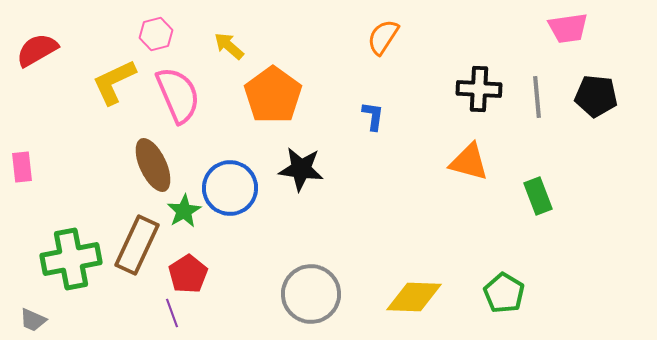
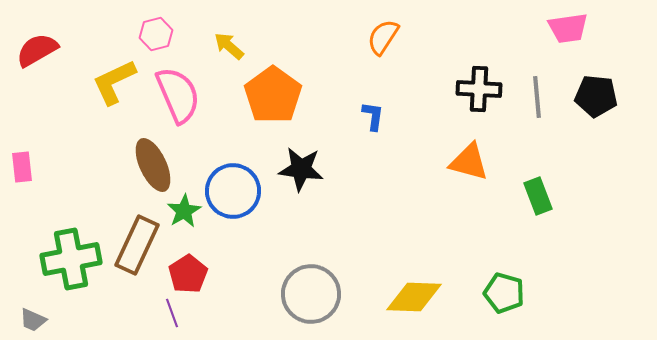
blue circle: moved 3 px right, 3 px down
green pentagon: rotated 15 degrees counterclockwise
